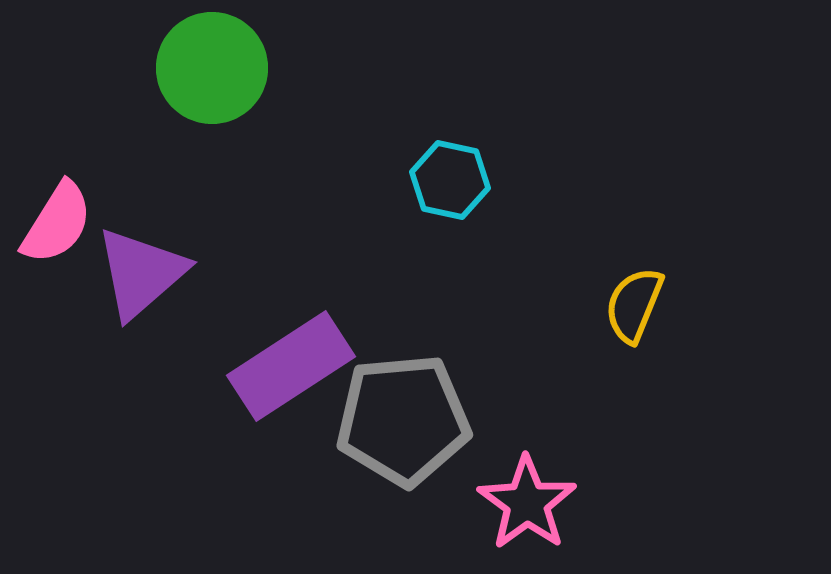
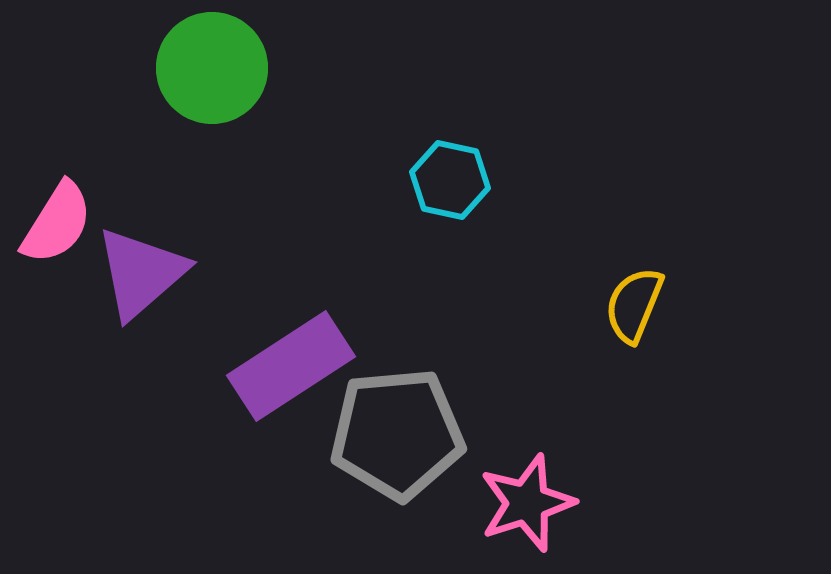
gray pentagon: moved 6 px left, 14 px down
pink star: rotated 18 degrees clockwise
